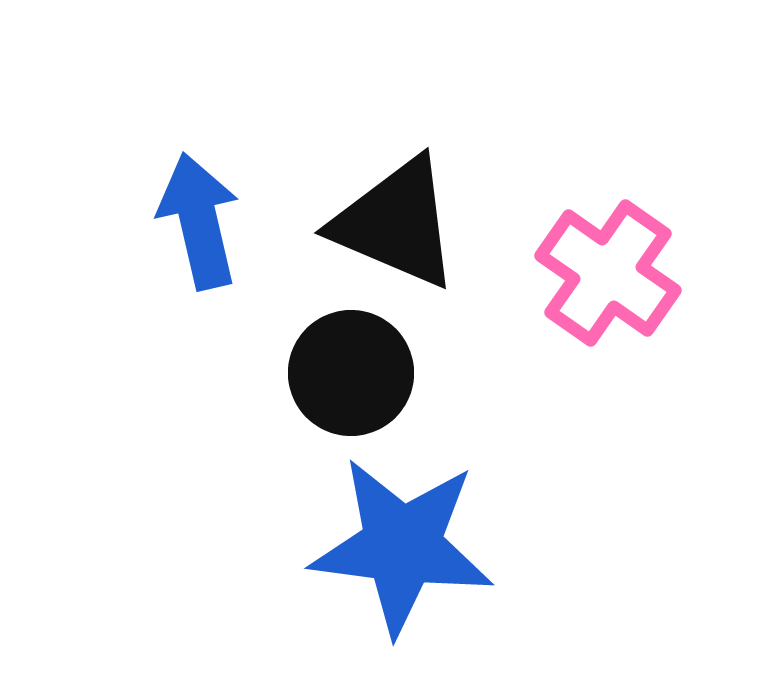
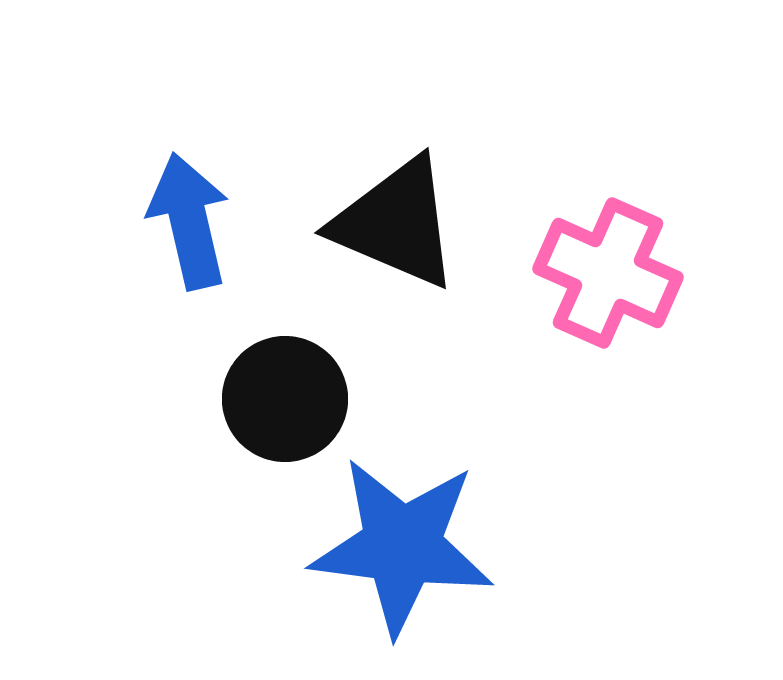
blue arrow: moved 10 px left
pink cross: rotated 11 degrees counterclockwise
black circle: moved 66 px left, 26 px down
